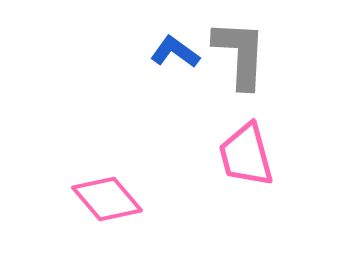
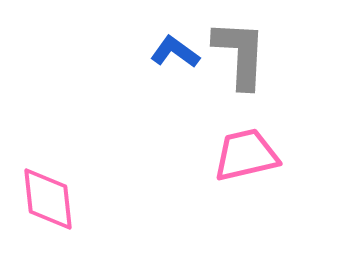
pink trapezoid: rotated 92 degrees clockwise
pink diamond: moved 59 px left; rotated 34 degrees clockwise
